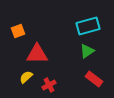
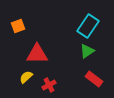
cyan rectangle: rotated 40 degrees counterclockwise
orange square: moved 5 px up
